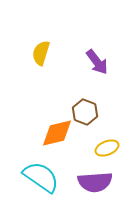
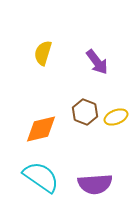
yellow semicircle: moved 2 px right
orange diamond: moved 16 px left, 4 px up
yellow ellipse: moved 9 px right, 31 px up
purple semicircle: moved 2 px down
